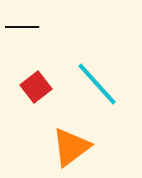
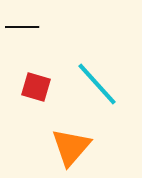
red square: rotated 36 degrees counterclockwise
orange triangle: rotated 12 degrees counterclockwise
